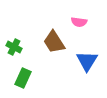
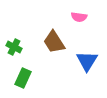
pink semicircle: moved 5 px up
